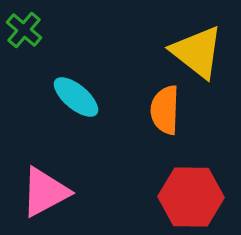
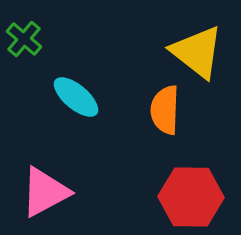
green cross: moved 9 px down
